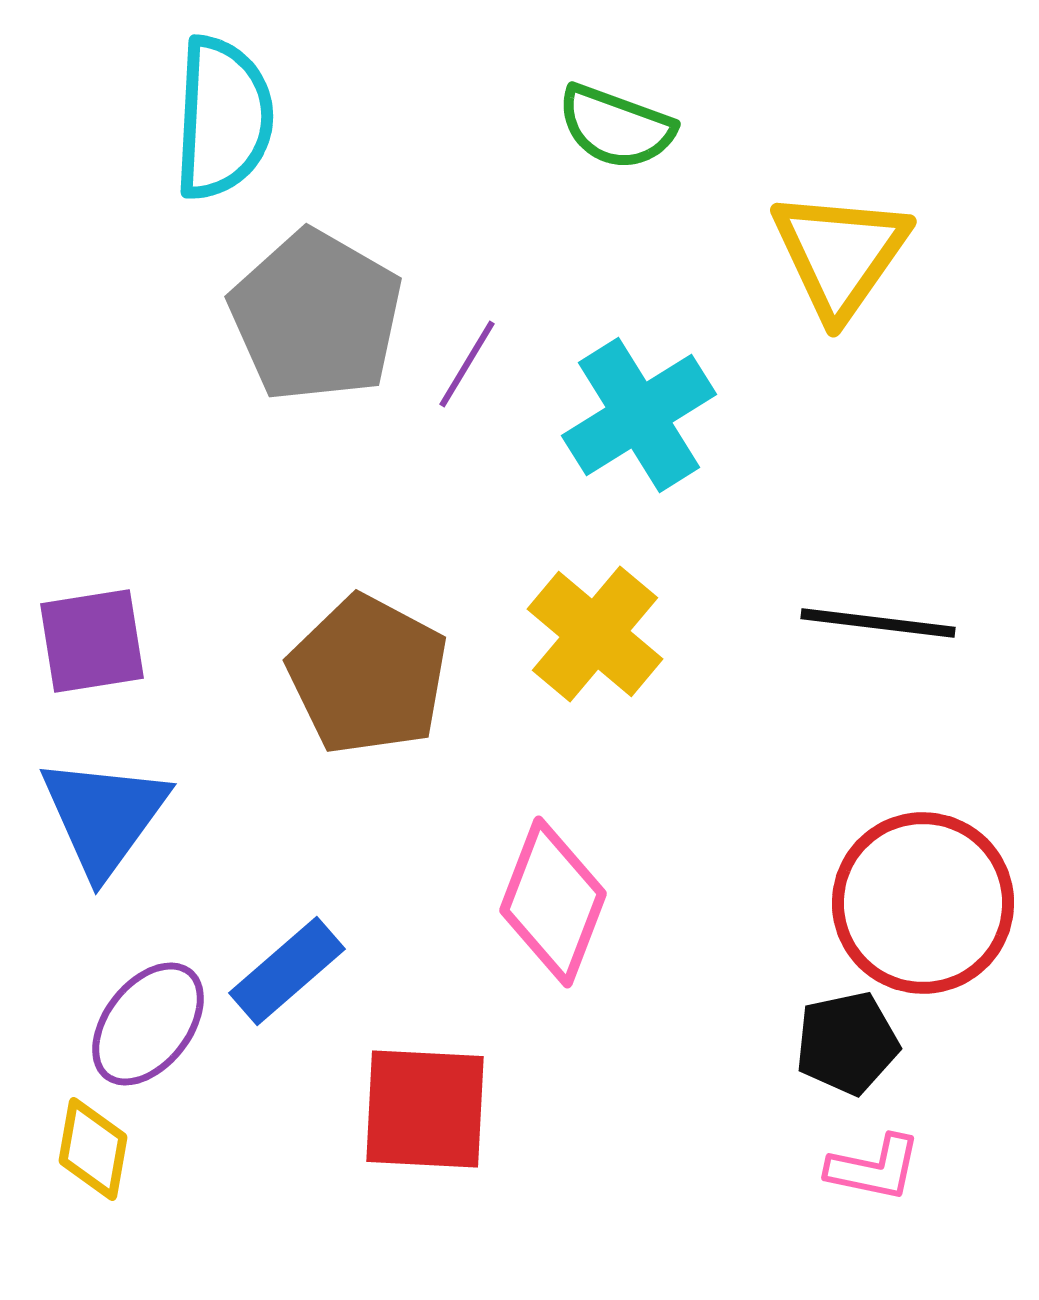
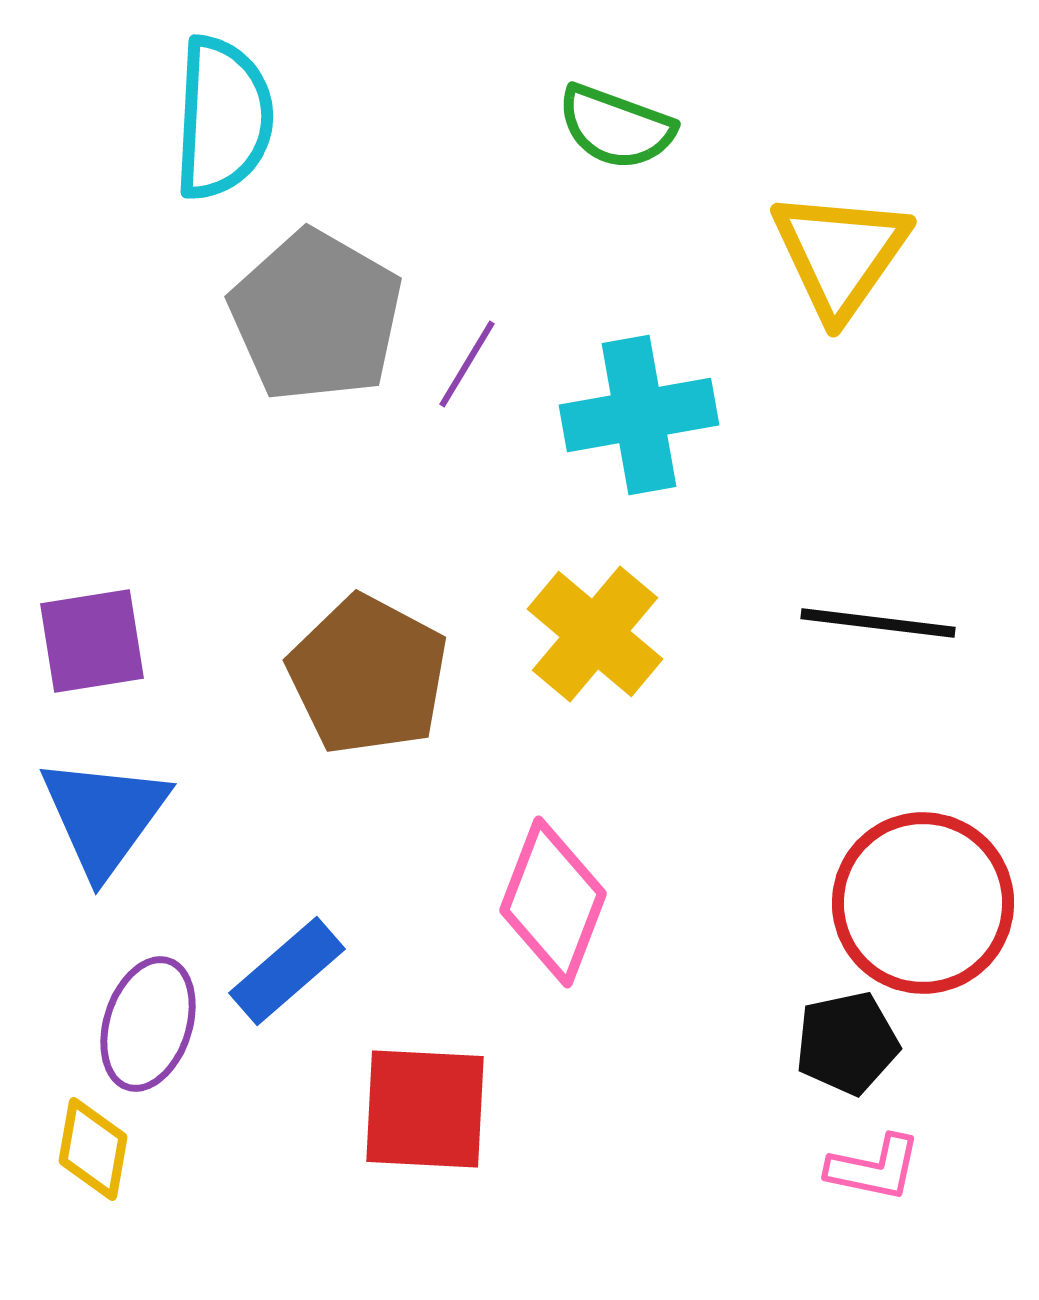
cyan cross: rotated 22 degrees clockwise
purple ellipse: rotated 20 degrees counterclockwise
